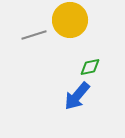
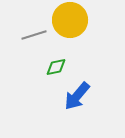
green diamond: moved 34 px left
